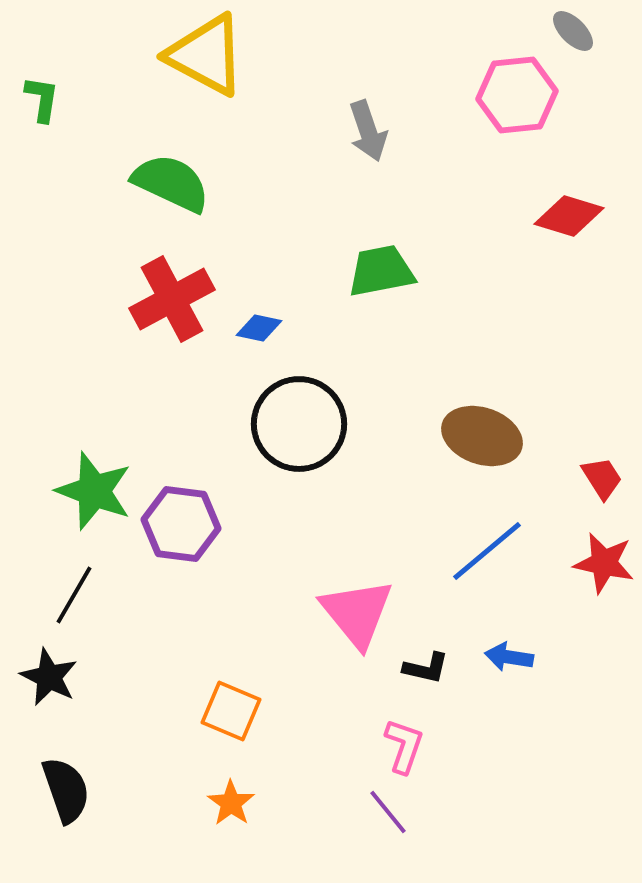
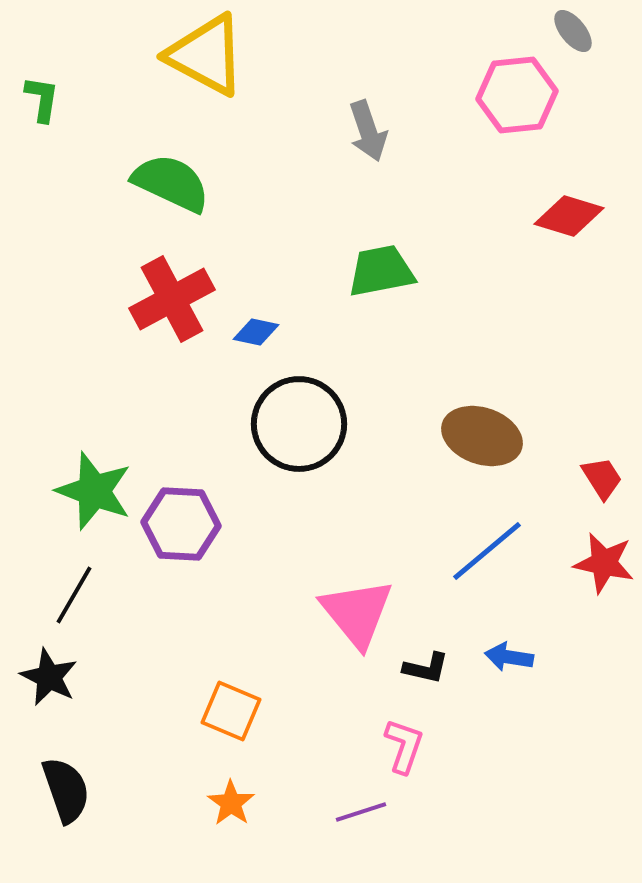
gray ellipse: rotated 6 degrees clockwise
blue diamond: moved 3 px left, 4 px down
purple hexagon: rotated 4 degrees counterclockwise
purple line: moved 27 px left; rotated 69 degrees counterclockwise
